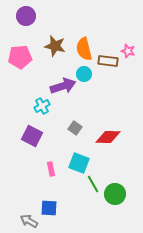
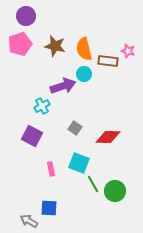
pink pentagon: moved 13 px up; rotated 15 degrees counterclockwise
green circle: moved 3 px up
